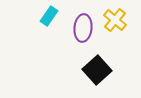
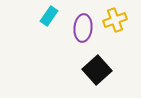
yellow cross: rotated 30 degrees clockwise
